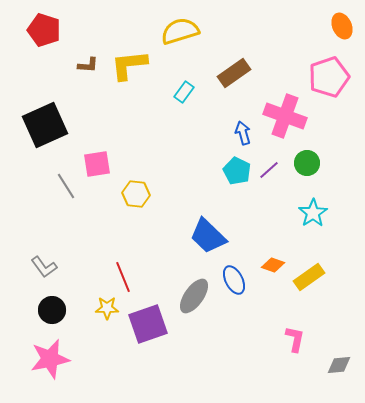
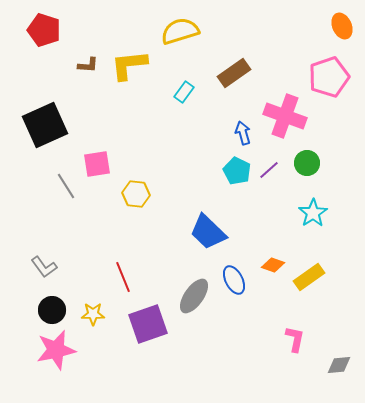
blue trapezoid: moved 4 px up
yellow star: moved 14 px left, 6 px down
pink star: moved 6 px right, 9 px up
